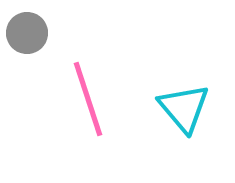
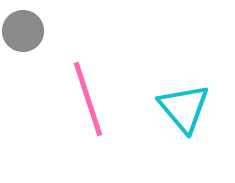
gray circle: moved 4 px left, 2 px up
